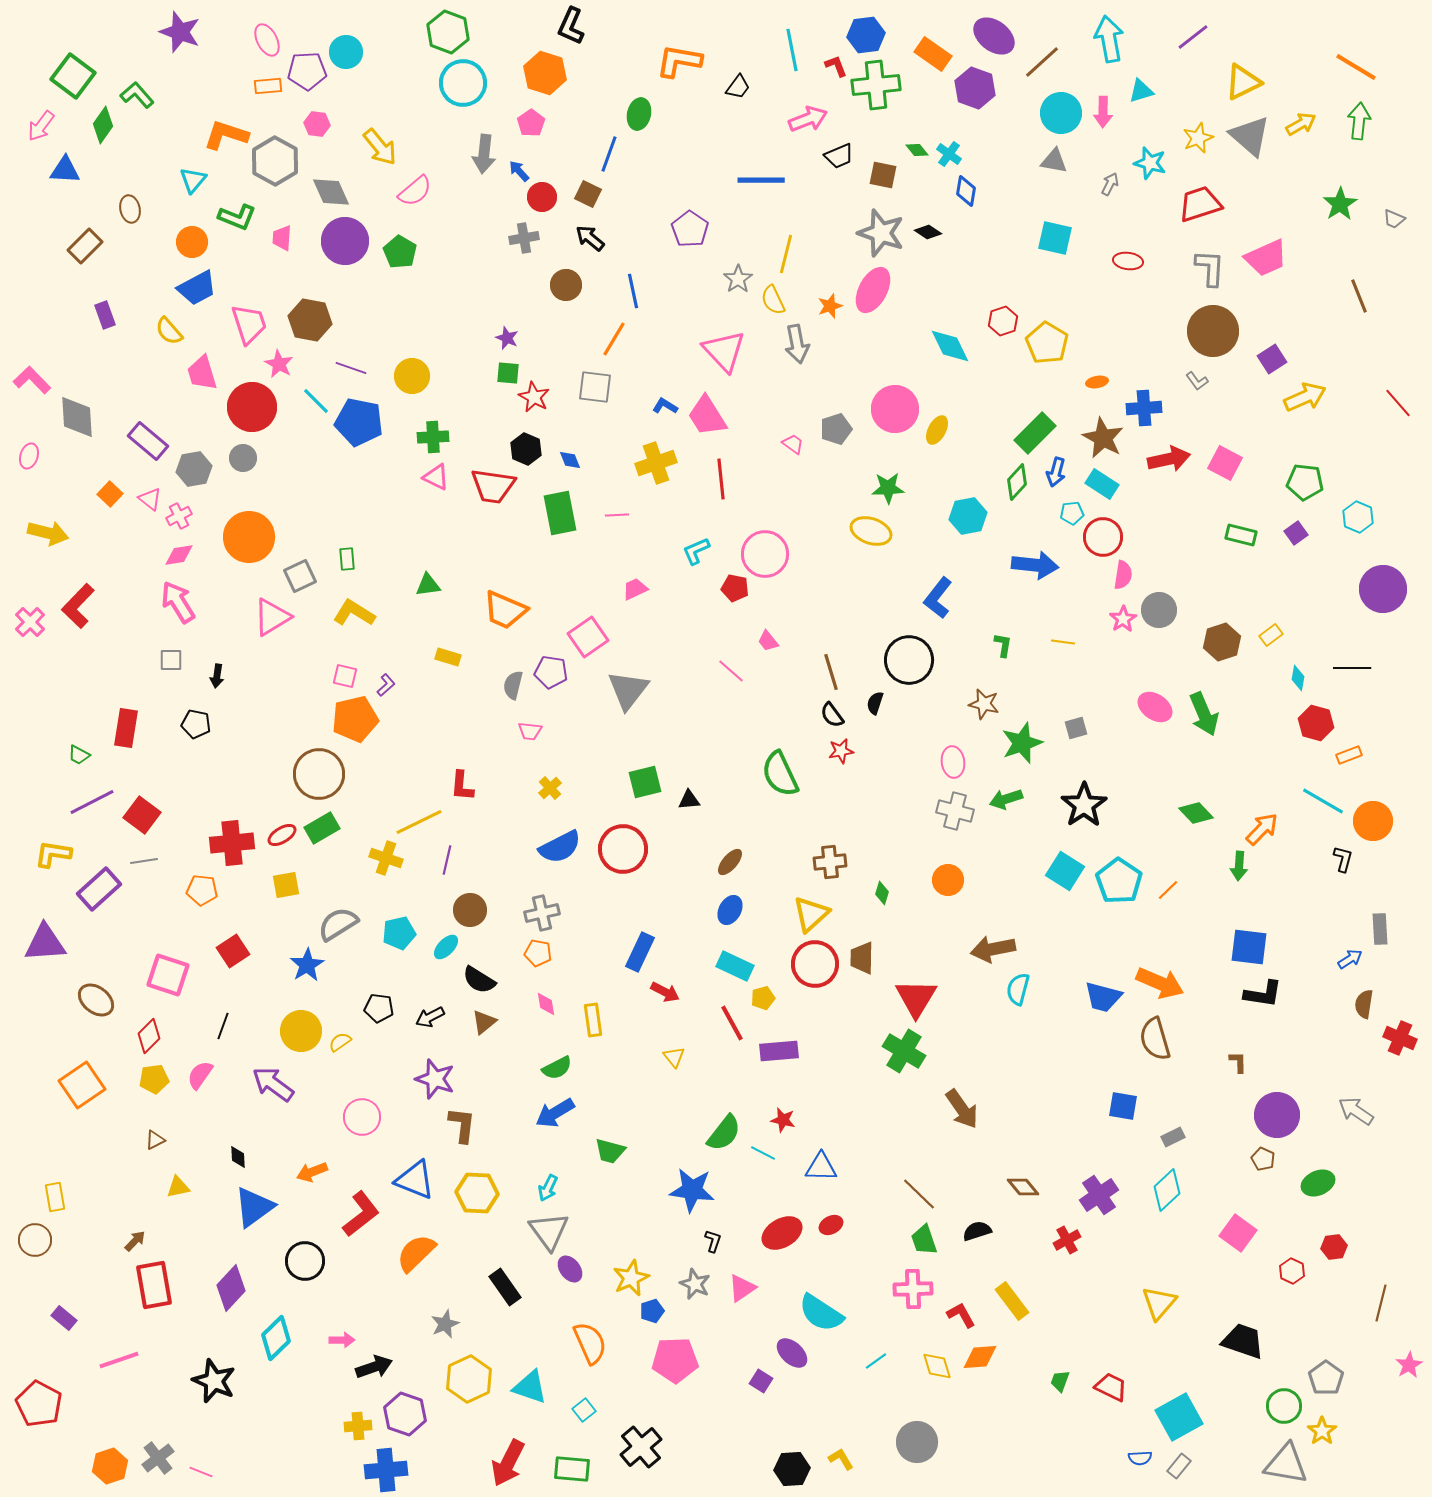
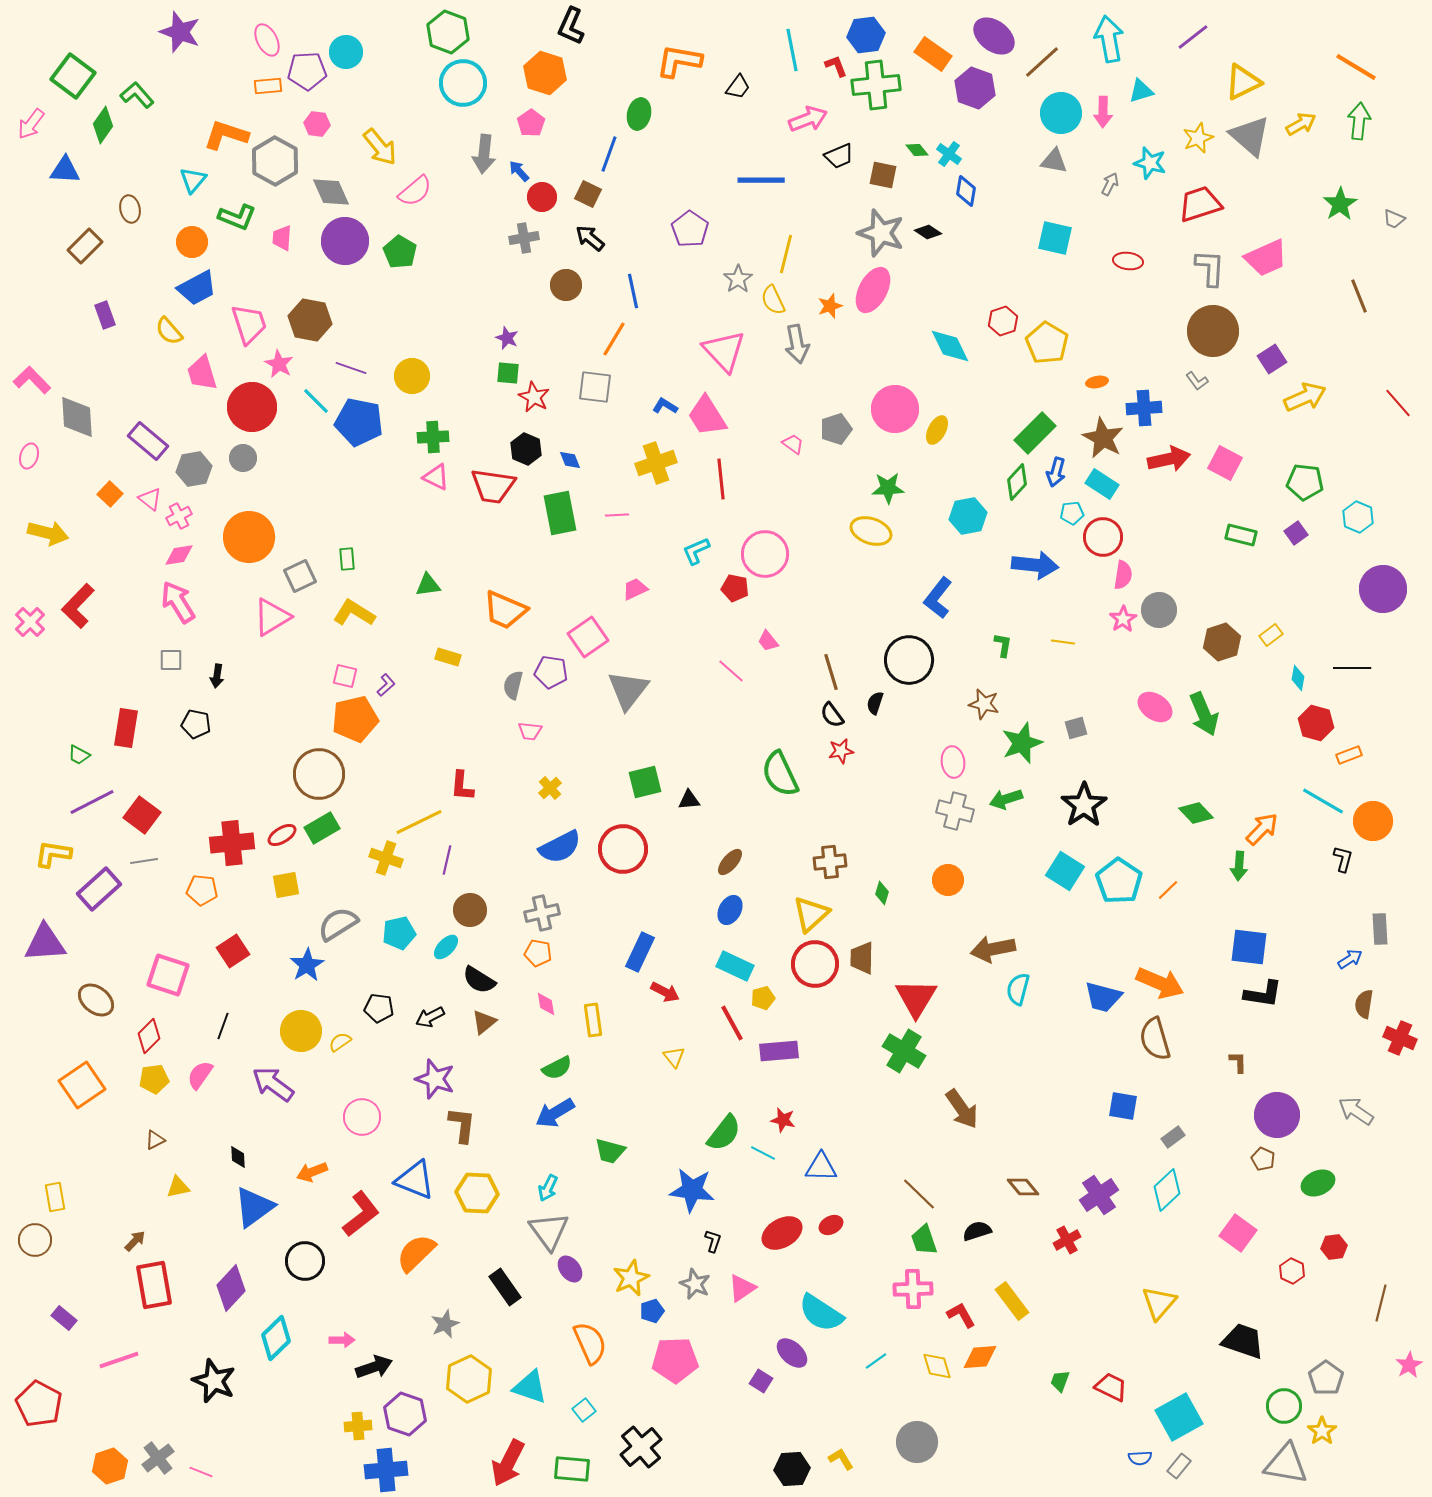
pink arrow at (41, 126): moved 10 px left, 2 px up
gray rectangle at (1173, 1137): rotated 10 degrees counterclockwise
